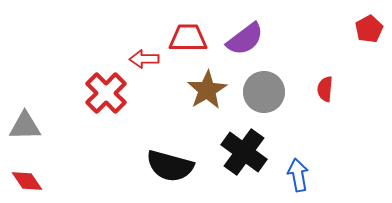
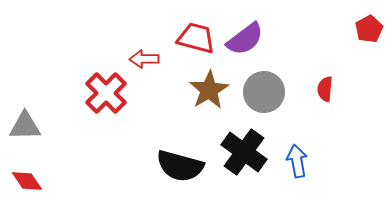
red trapezoid: moved 8 px right; rotated 15 degrees clockwise
brown star: moved 2 px right
black semicircle: moved 10 px right
blue arrow: moved 1 px left, 14 px up
